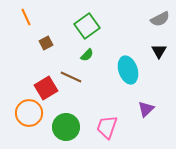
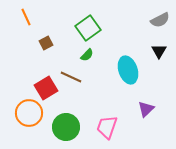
gray semicircle: moved 1 px down
green square: moved 1 px right, 2 px down
